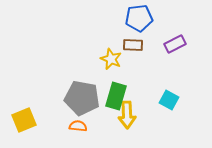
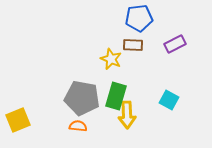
yellow square: moved 6 px left
